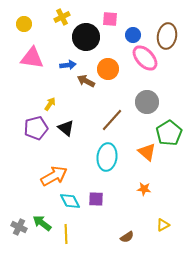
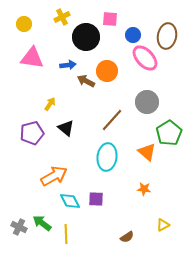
orange circle: moved 1 px left, 2 px down
purple pentagon: moved 4 px left, 5 px down
